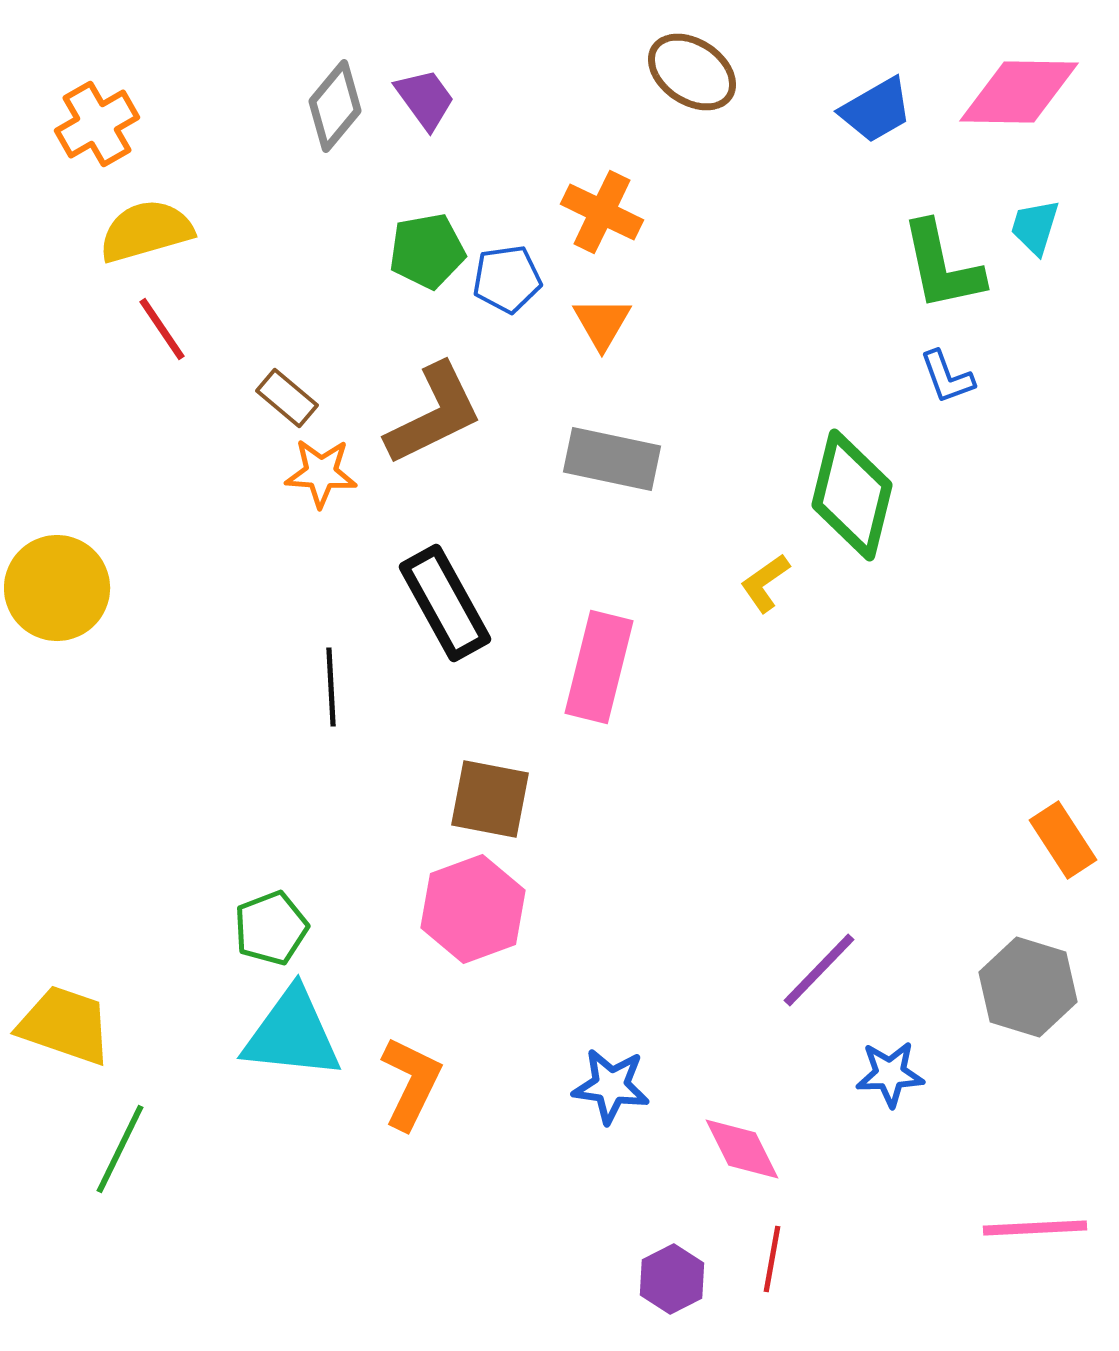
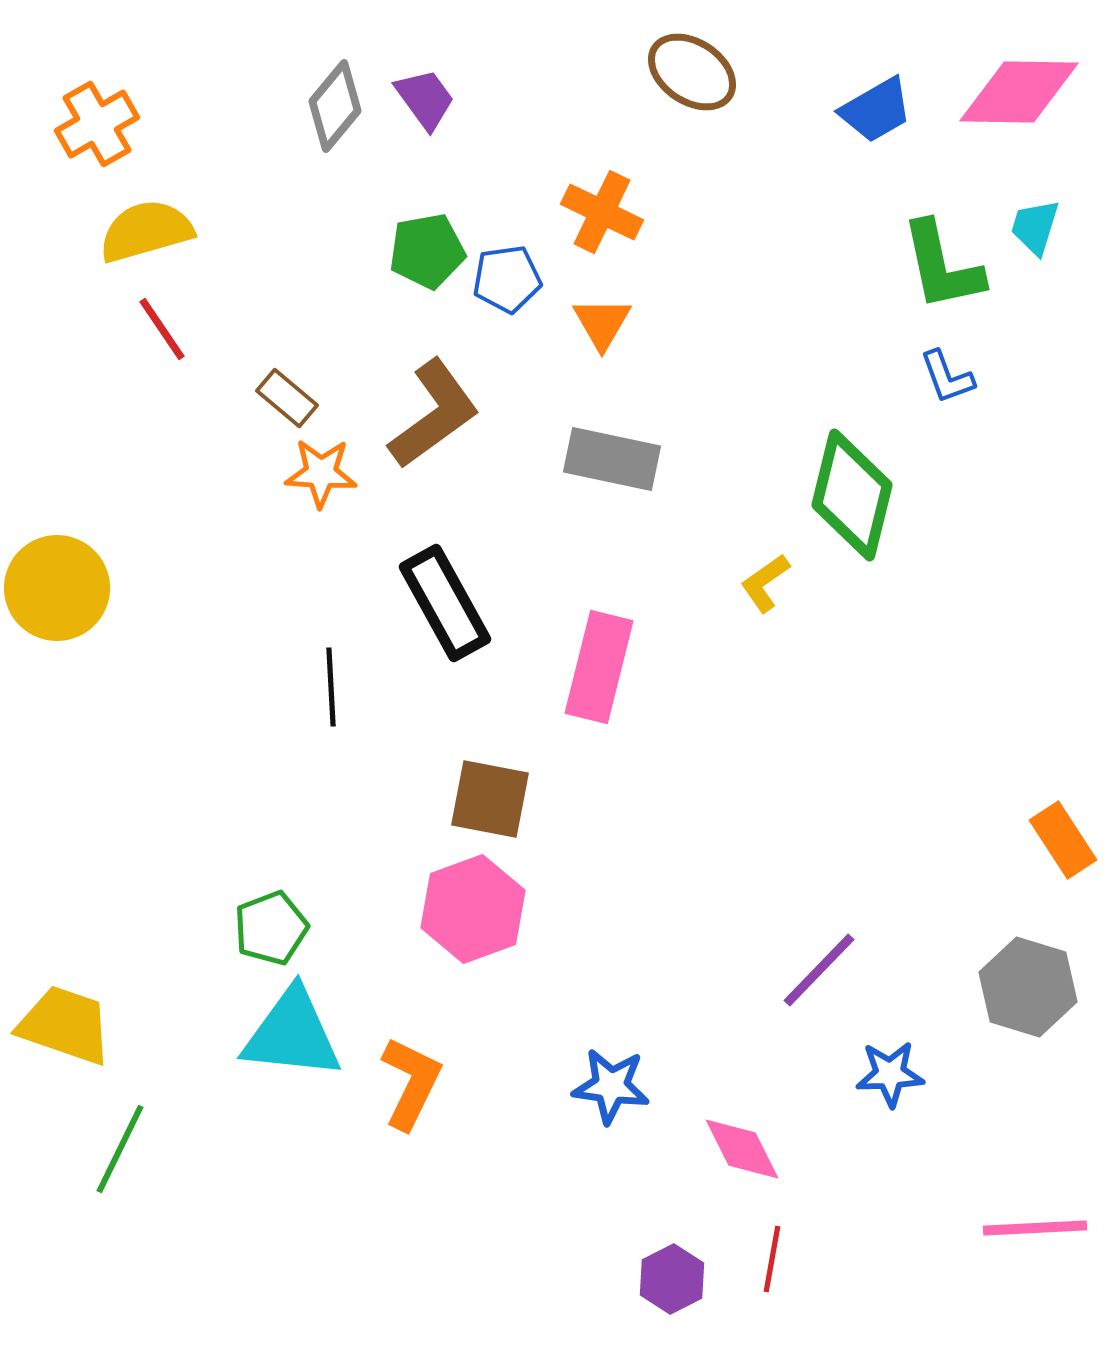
brown L-shape at (434, 414): rotated 10 degrees counterclockwise
